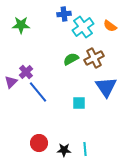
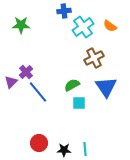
blue cross: moved 3 px up
green semicircle: moved 1 px right, 26 px down
